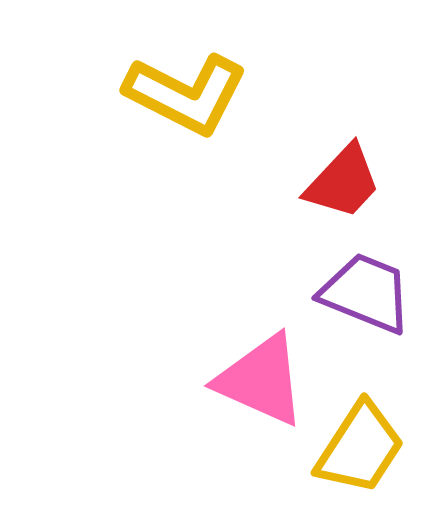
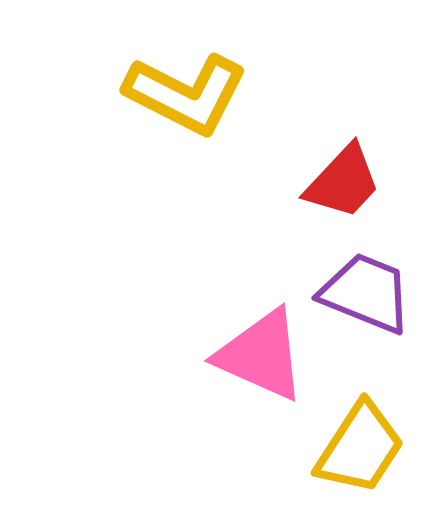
pink triangle: moved 25 px up
